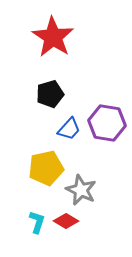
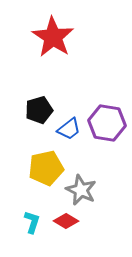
black pentagon: moved 11 px left, 16 px down
blue trapezoid: rotated 10 degrees clockwise
cyan L-shape: moved 5 px left
